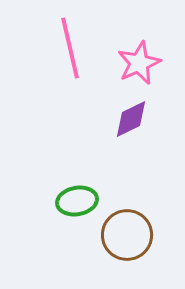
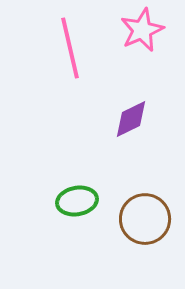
pink star: moved 3 px right, 33 px up
brown circle: moved 18 px right, 16 px up
